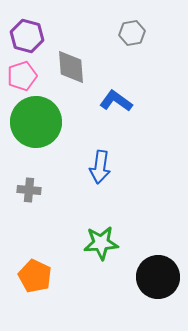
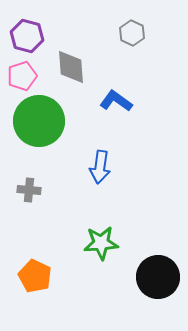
gray hexagon: rotated 25 degrees counterclockwise
green circle: moved 3 px right, 1 px up
